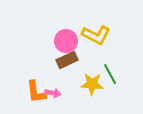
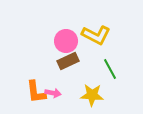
brown rectangle: moved 1 px right, 1 px down
green line: moved 5 px up
yellow star: moved 11 px down
